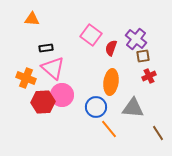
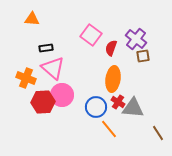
red cross: moved 31 px left, 26 px down; rotated 32 degrees counterclockwise
orange ellipse: moved 2 px right, 3 px up
